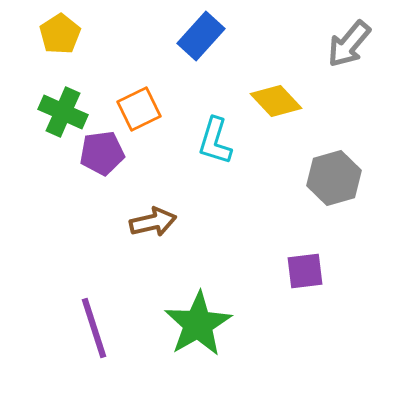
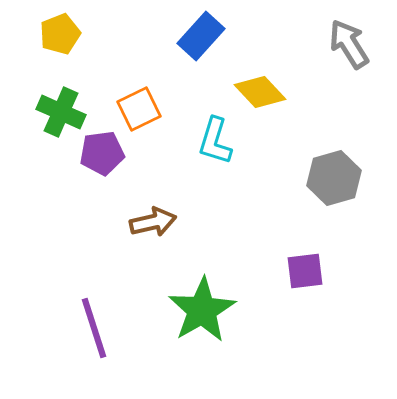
yellow pentagon: rotated 12 degrees clockwise
gray arrow: rotated 108 degrees clockwise
yellow diamond: moved 16 px left, 9 px up
green cross: moved 2 px left
green star: moved 4 px right, 14 px up
